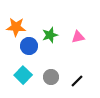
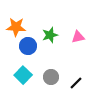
blue circle: moved 1 px left
black line: moved 1 px left, 2 px down
